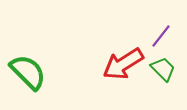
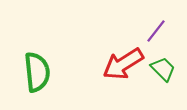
purple line: moved 5 px left, 5 px up
green semicircle: moved 9 px right; rotated 39 degrees clockwise
